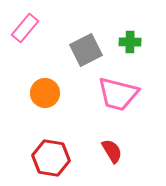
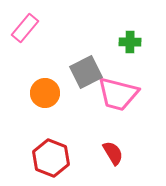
gray square: moved 22 px down
red semicircle: moved 1 px right, 2 px down
red hexagon: rotated 12 degrees clockwise
